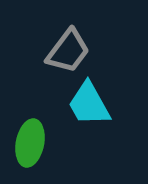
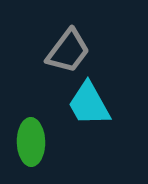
green ellipse: moved 1 px right, 1 px up; rotated 12 degrees counterclockwise
